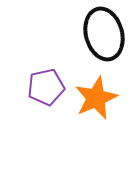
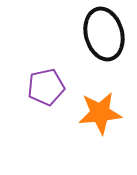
orange star: moved 4 px right, 15 px down; rotated 18 degrees clockwise
